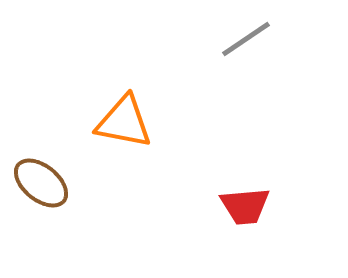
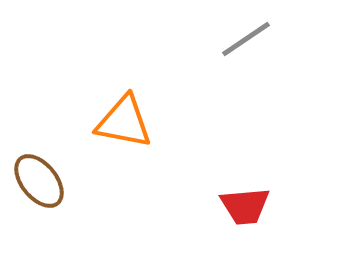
brown ellipse: moved 2 px left, 2 px up; rotated 12 degrees clockwise
